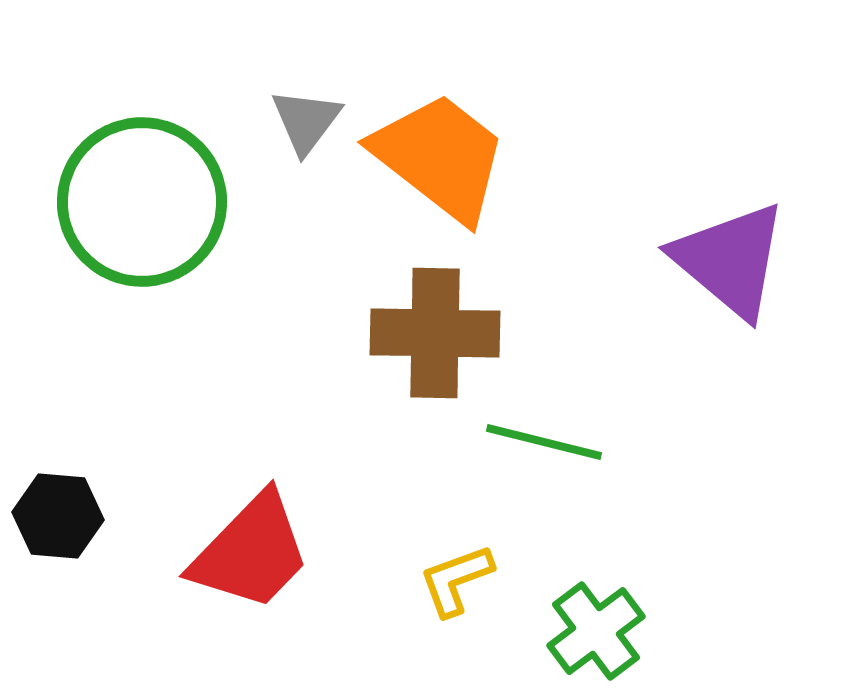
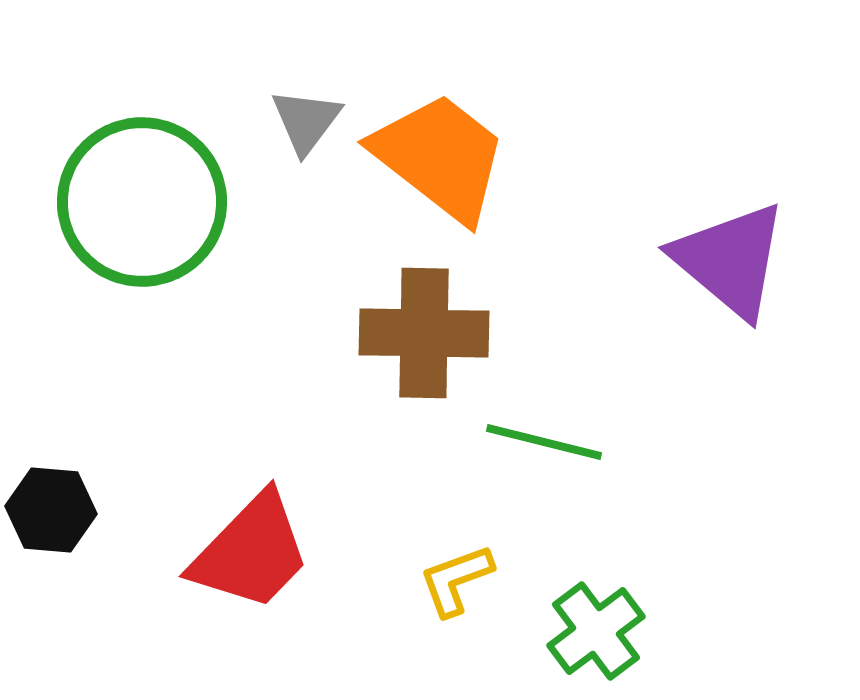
brown cross: moved 11 px left
black hexagon: moved 7 px left, 6 px up
